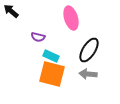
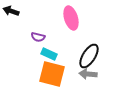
black arrow: rotated 21 degrees counterclockwise
black ellipse: moved 6 px down
cyan rectangle: moved 2 px left, 2 px up
